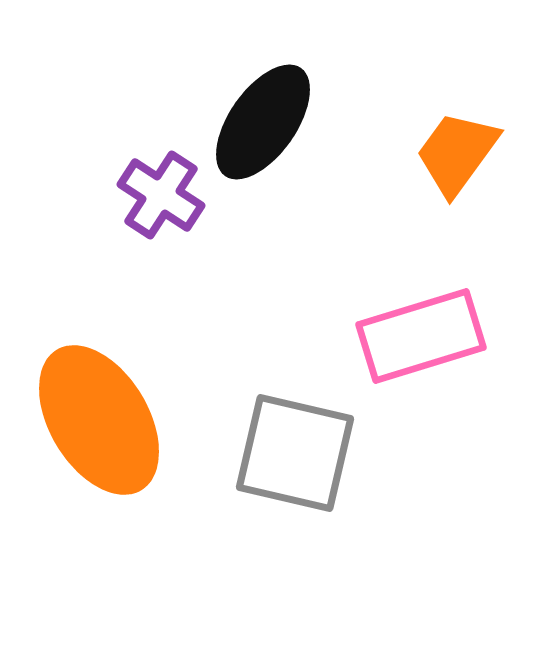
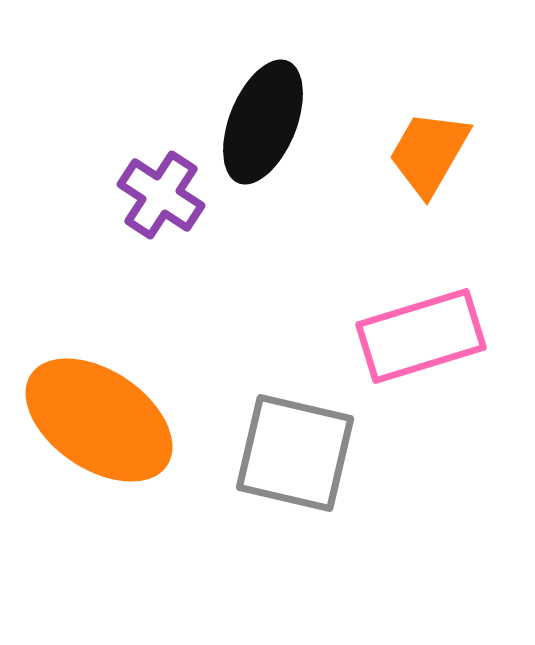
black ellipse: rotated 13 degrees counterclockwise
orange trapezoid: moved 28 px left; rotated 6 degrees counterclockwise
orange ellipse: rotated 25 degrees counterclockwise
